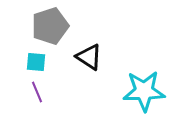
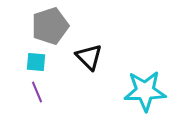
black triangle: rotated 12 degrees clockwise
cyan star: moved 1 px right
